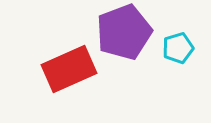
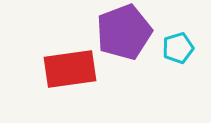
red rectangle: moved 1 px right; rotated 16 degrees clockwise
